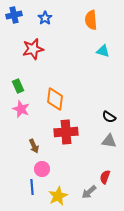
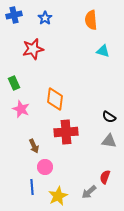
green rectangle: moved 4 px left, 3 px up
pink circle: moved 3 px right, 2 px up
